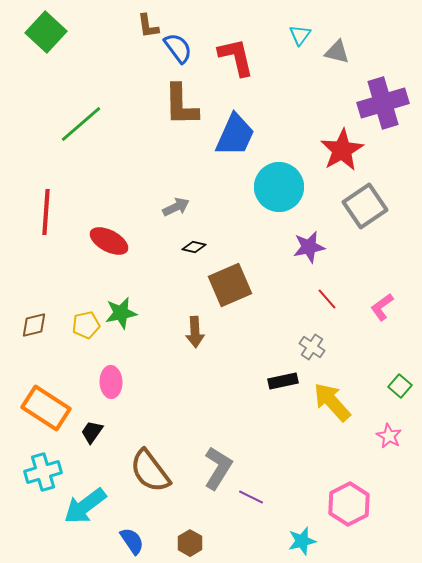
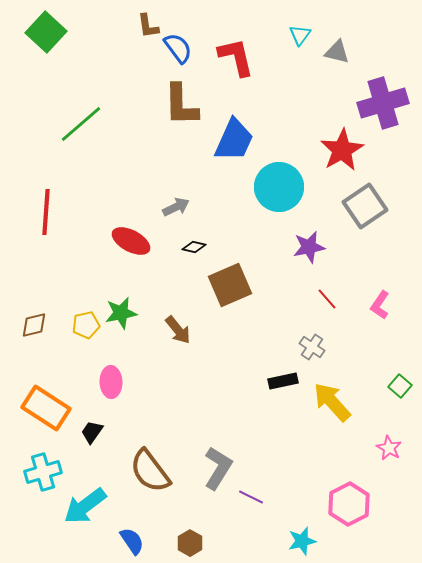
blue trapezoid at (235, 135): moved 1 px left, 5 px down
red ellipse at (109, 241): moved 22 px right
pink L-shape at (382, 307): moved 2 px left, 2 px up; rotated 20 degrees counterclockwise
brown arrow at (195, 332): moved 17 px left, 2 px up; rotated 36 degrees counterclockwise
pink star at (389, 436): moved 12 px down
